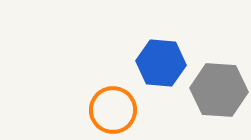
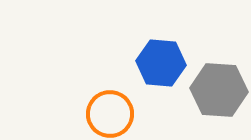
orange circle: moved 3 px left, 4 px down
